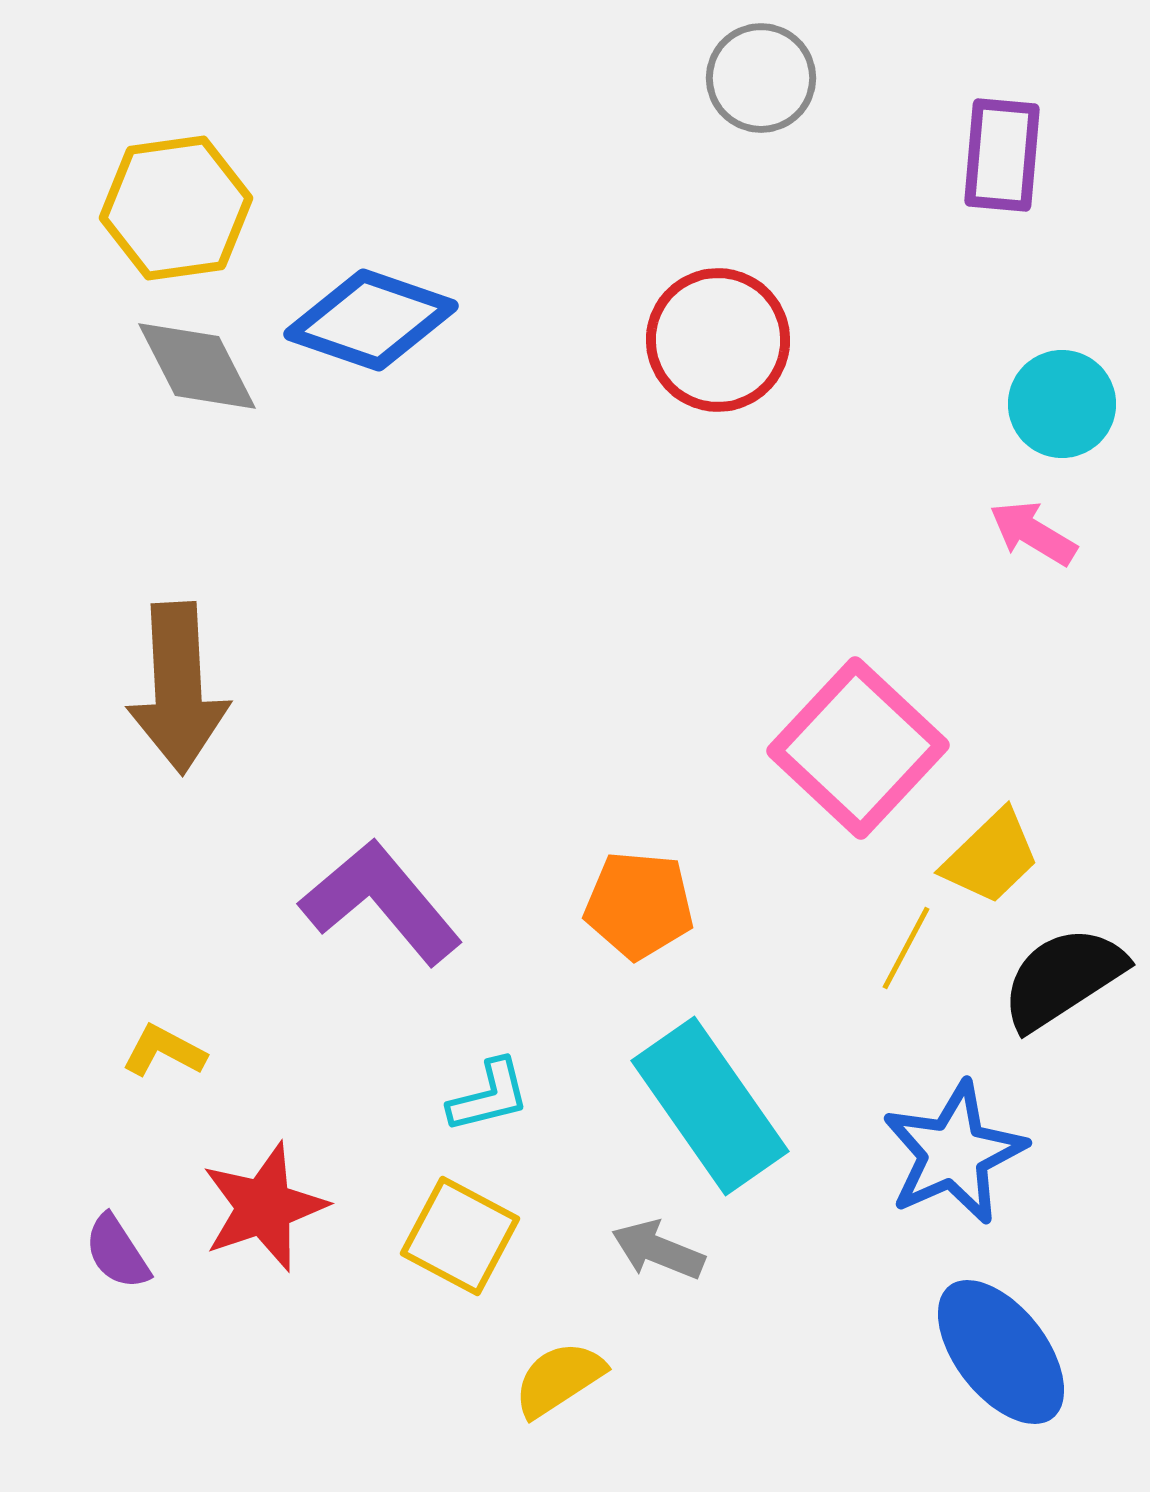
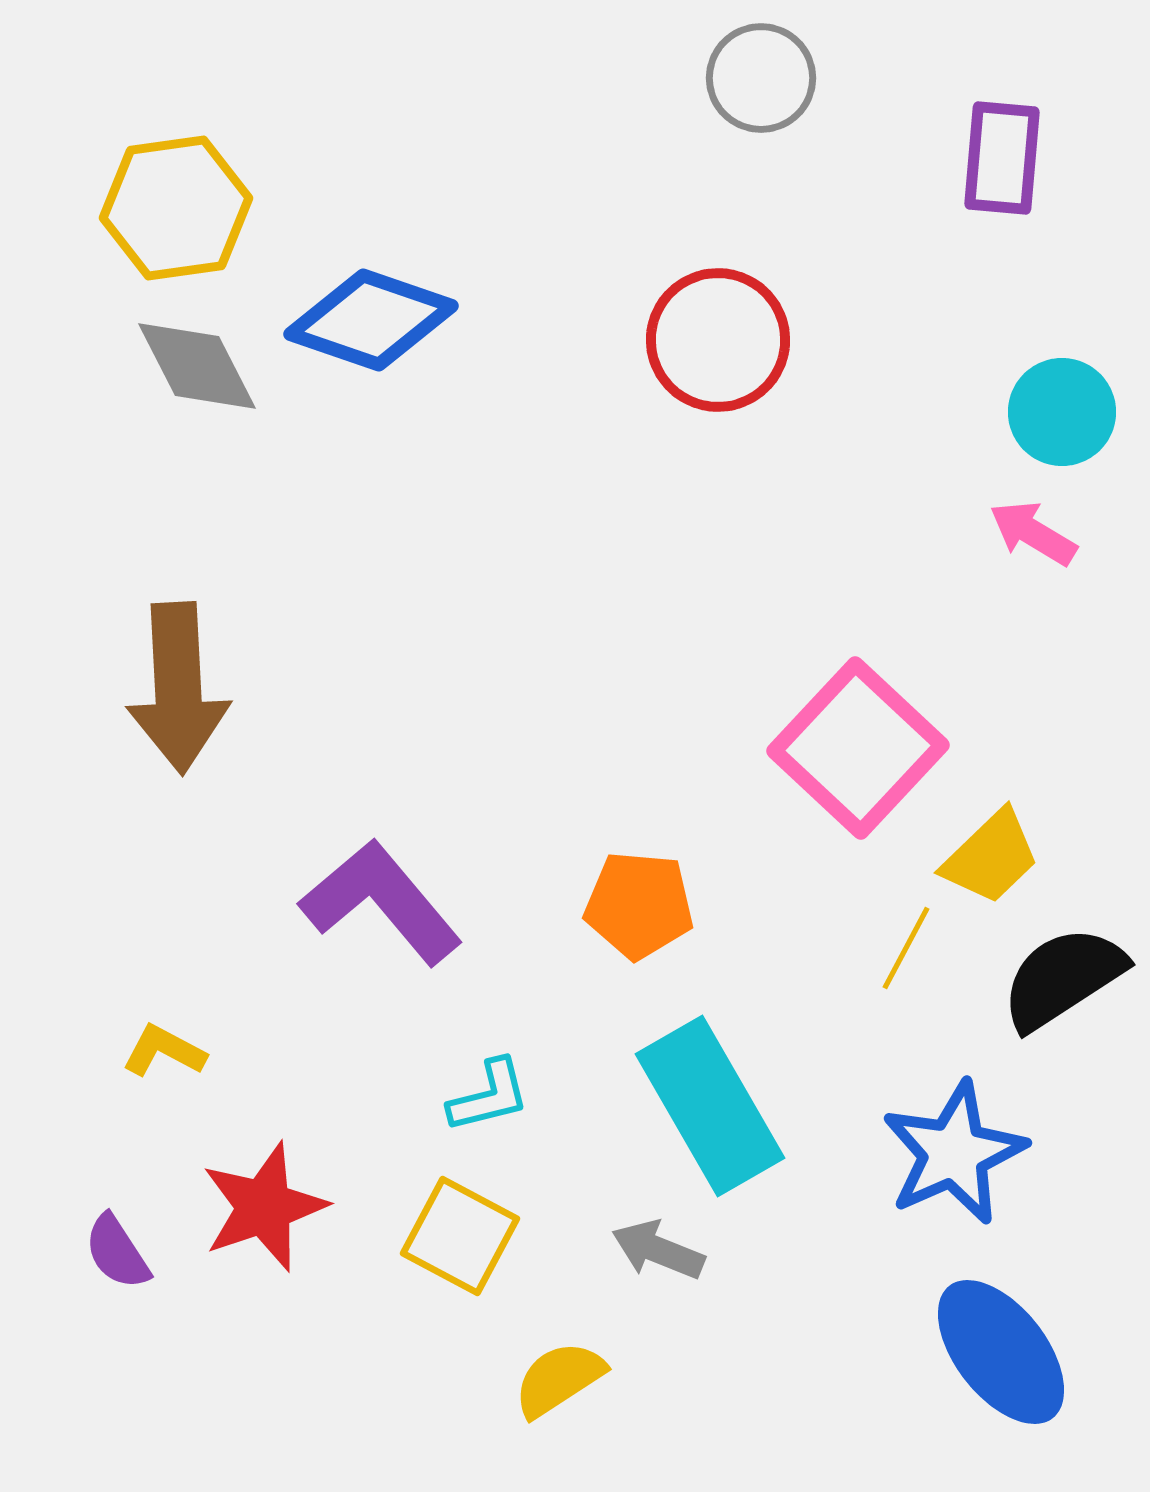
purple rectangle: moved 3 px down
cyan circle: moved 8 px down
cyan rectangle: rotated 5 degrees clockwise
